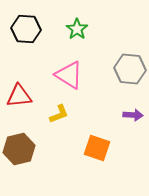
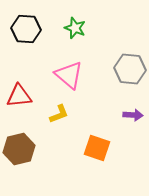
green star: moved 2 px left, 1 px up; rotated 15 degrees counterclockwise
pink triangle: rotated 8 degrees clockwise
